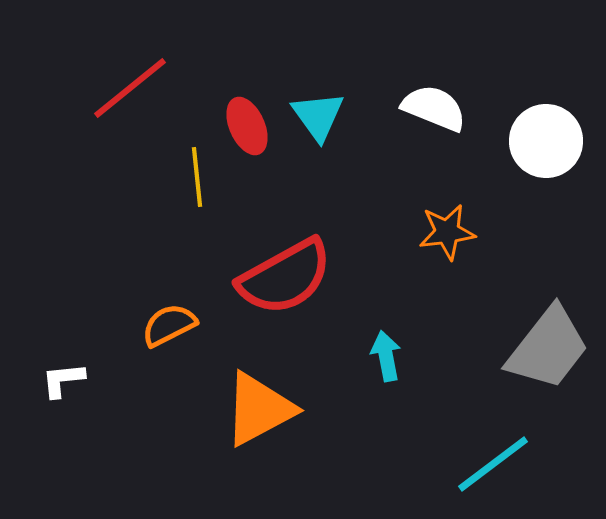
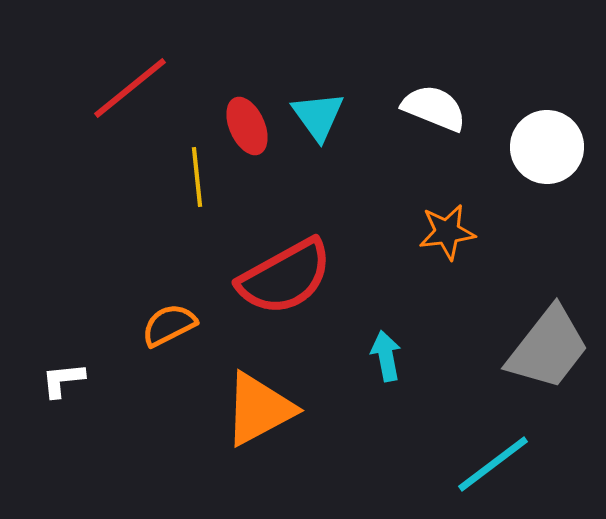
white circle: moved 1 px right, 6 px down
